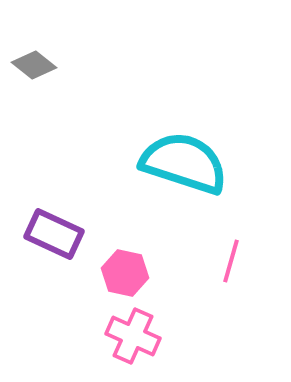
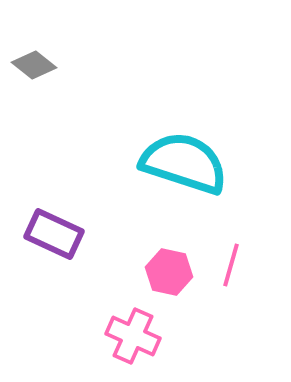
pink line: moved 4 px down
pink hexagon: moved 44 px right, 1 px up
